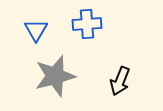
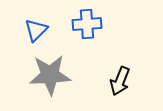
blue triangle: rotated 15 degrees clockwise
gray star: moved 5 px left, 1 px up; rotated 12 degrees clockwise
